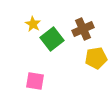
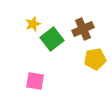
yellow star: rotated 21 degrees clockwise
yellow pentagon: moved 1 px left, 1 px down
